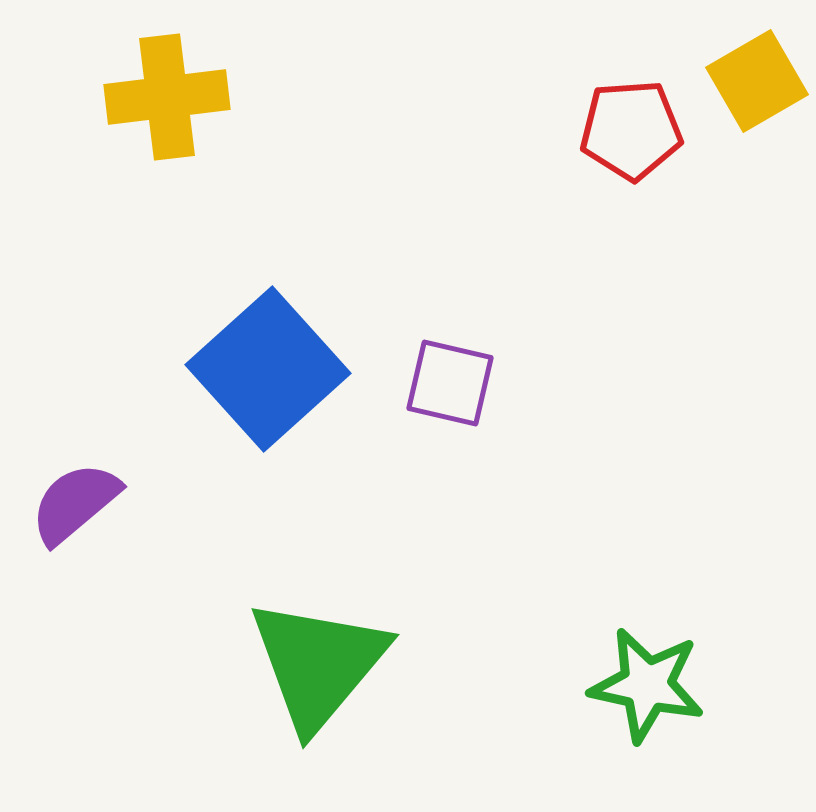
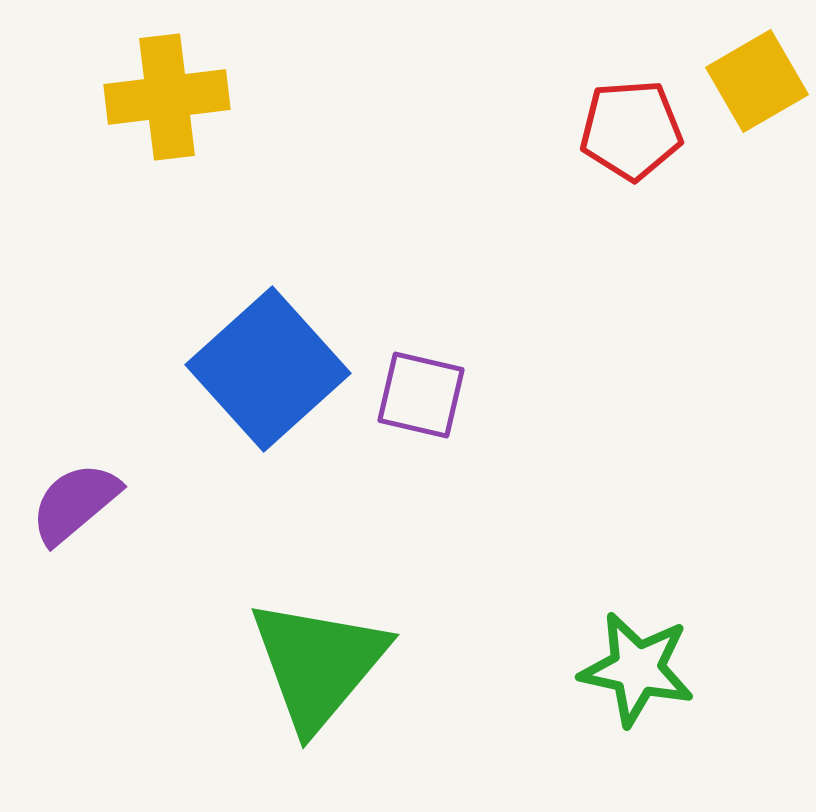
purple square: moved 29 px left, 12 px down
green star: moved 10 px left, 16 px up
